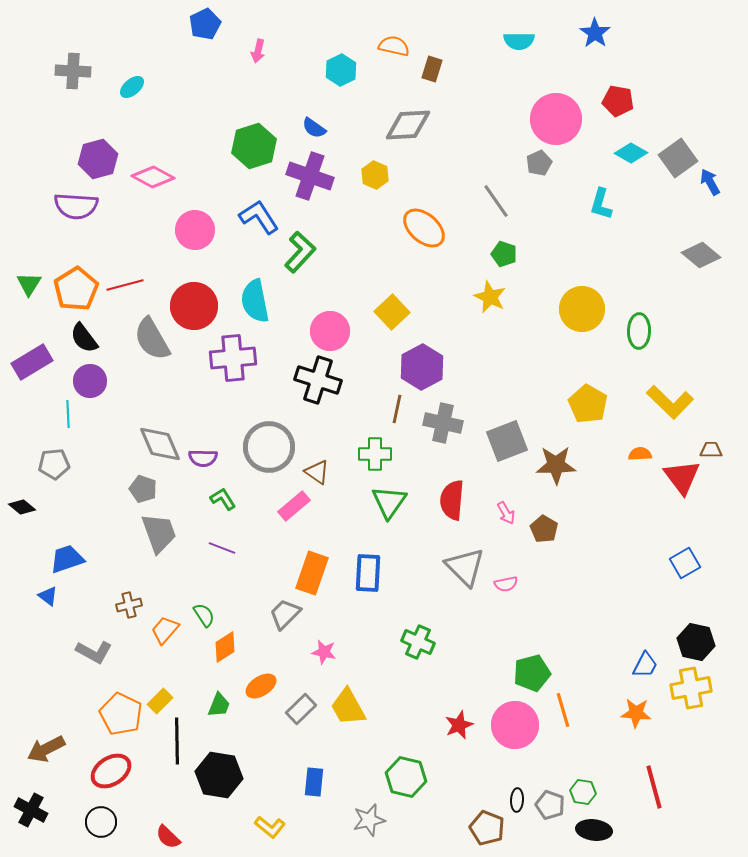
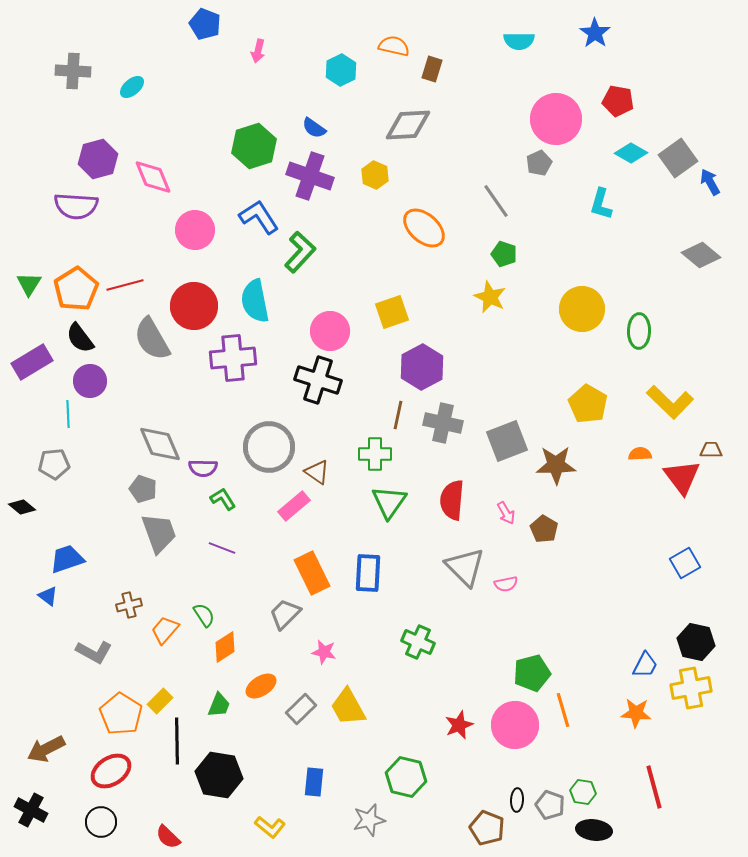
blue pentagon at (205, 24): rotated 24 degrees counterclockwise
pink diamond at (153, 177): rotated 39 degrees clockwise
yellow square at (392, 312): rotated 24 degrees clockwise
black semicircle at (84, 338): moved 4 px left
brown line at (397, 409): moved 1 px right, 6 px down
purple semicircle at (203, 458): moved 10 px down
orange rectangle at (312, 573): rotated 45 degrees counterclockwise
orange pentagon at (121, 714): rotated 6 degrees clockwise
